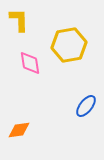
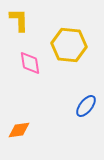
yellow hexagon: rotated 16 degrees clockwise
